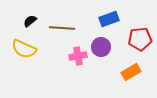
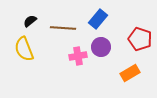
blue rectangle: moved 11 px left; rotated 30 degrees counterclockwise
brown line: moved 1 px right
red pentagon: rotated 25 degrees clockwise
yellow semicircle: rotated 45 degrees clockwise
orange rectangle: moved 1 px left, 1 px down
